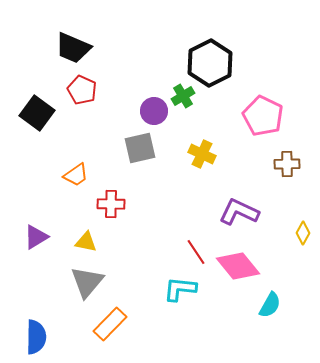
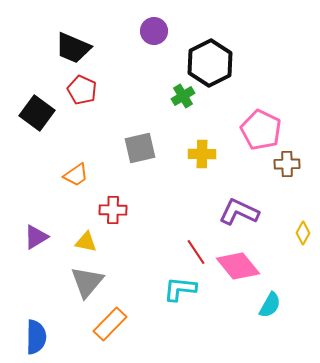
purple circle: moved 80 px up
pink pentagon: moved 2 px left, 14 px down
yellow cross: rotated 24 degrees counterclockwise
red cross: moved 2 px right, 6 px down
